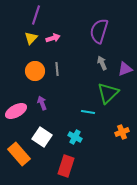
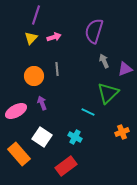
purple semicircle: moved 5 px left
pink arrow: moved 1 px right, 1 px up
gray arrow: moved 2 px right, 2 px up
orange circle: moved 1 px left, 5 px down
cyan line: rotated 16 degrees clockwise
red rectangle: rotated 35 degrees clockwise
